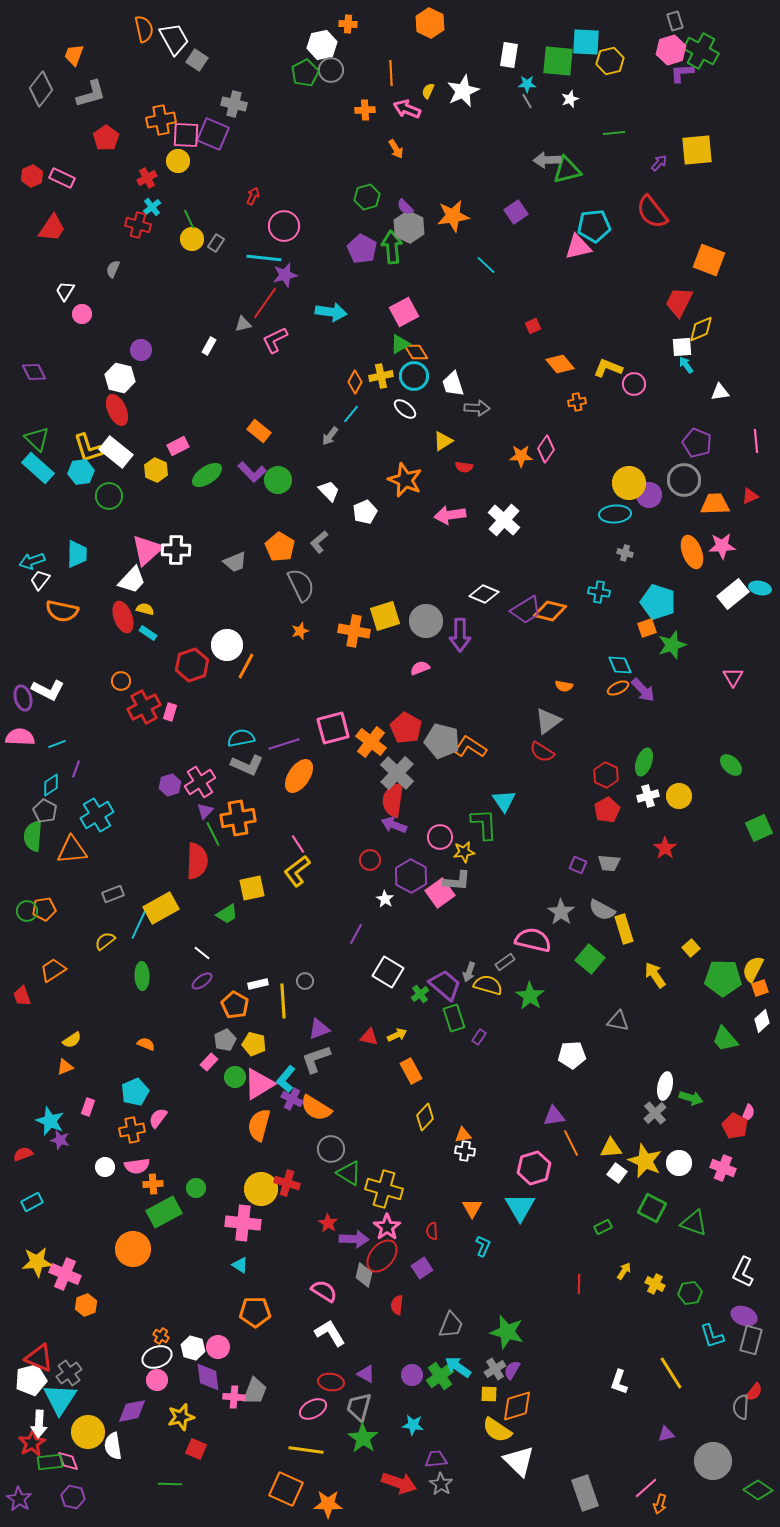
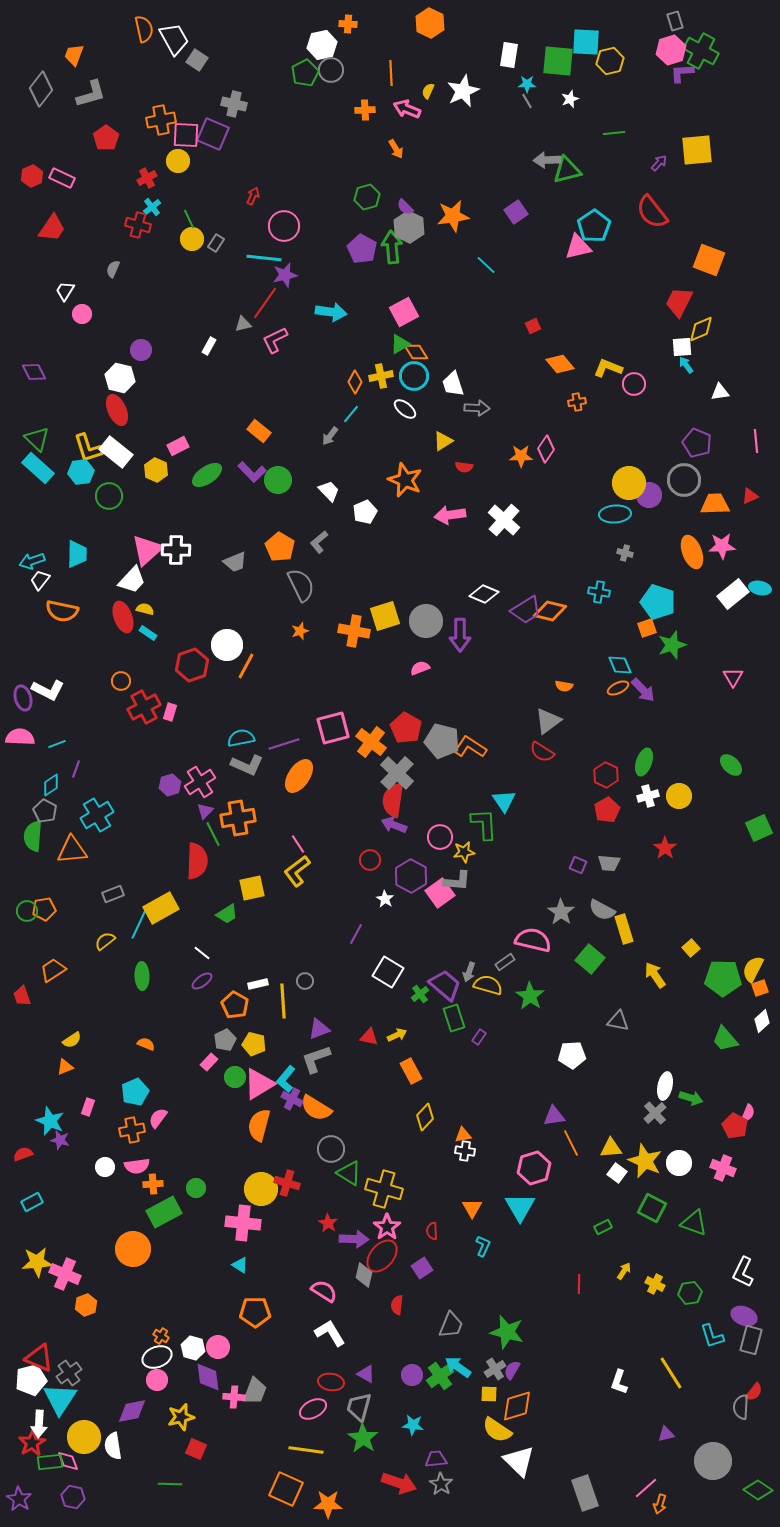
cyan pentagon at (594, 226): rotated 28 degrees counterclockwise
yellow circle at (88, 1432): moved 4 px left, 5 px down
